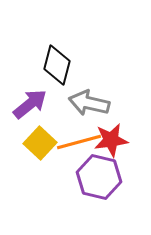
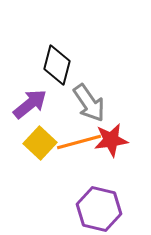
gray arrow: rotated 138 degrees counterclockwise
purple hexagon: moved 32 px down
